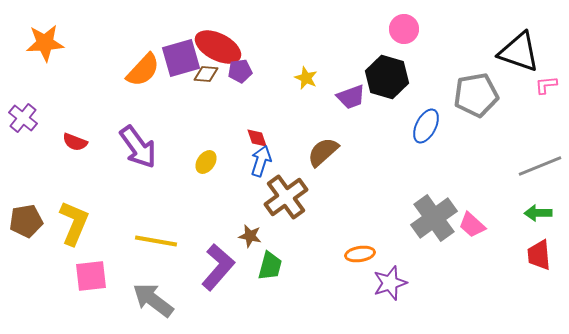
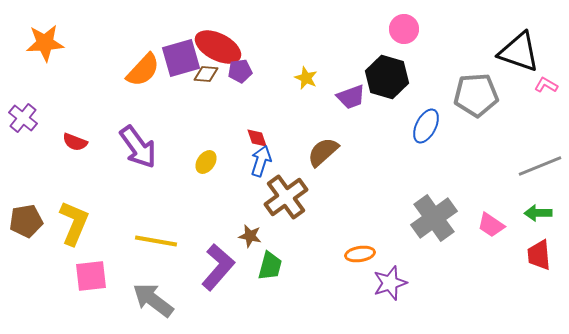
pink L-shape: rotated 35 degrees clockwise
gray pentagon: rotated 6 degrees clockwise
pink trapezoid: moved 19 px right; rotated 8 degrees counterclockwise
